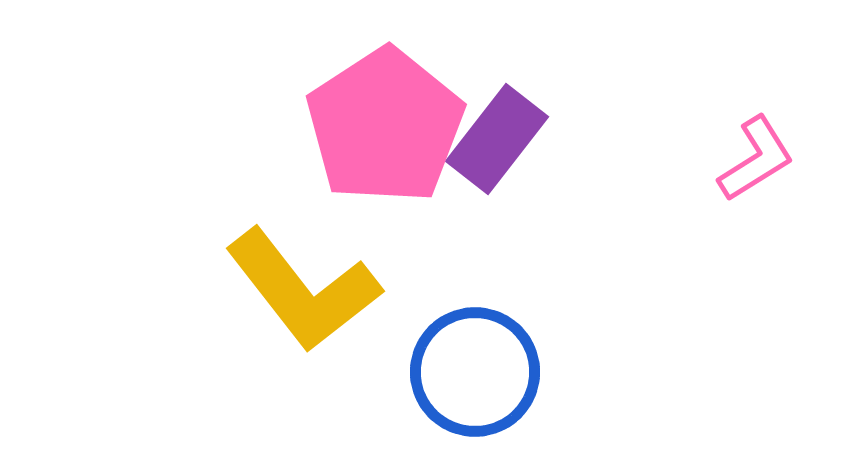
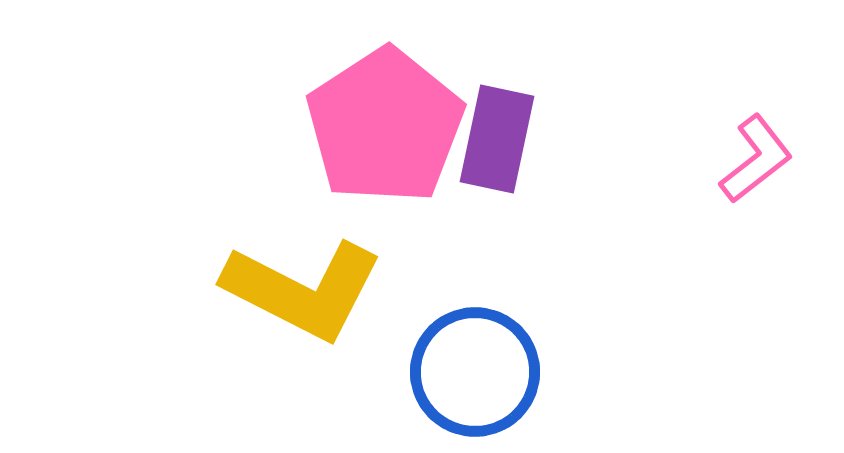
purple rectangle: rotated 26 degrees counterclockwise
pink L-shape: rotated 6 degrees counterclockwise
yellow L-shape: rotated 25 degrees counterclockwise
